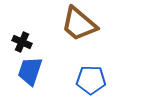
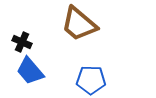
blue trapezoid: rotated 60 degrees counterclockwise
